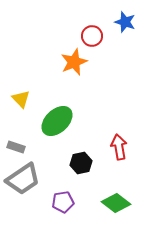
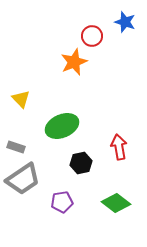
green ellipse: moved 5 px right, 5 px down; rotated 20 degrees clockwise
purple pentagon: moved 1 px left
